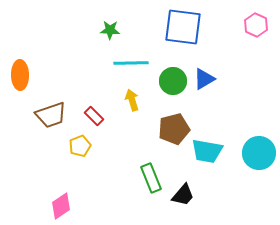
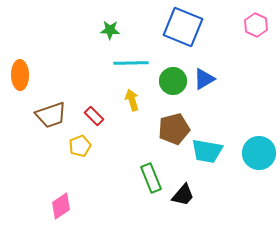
blue square: rotated 15 degrees clockwise
